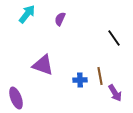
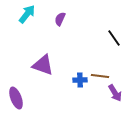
brown line: rotated 72 degrees counterclockwise
